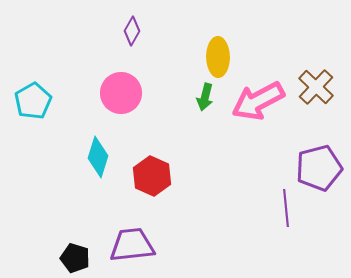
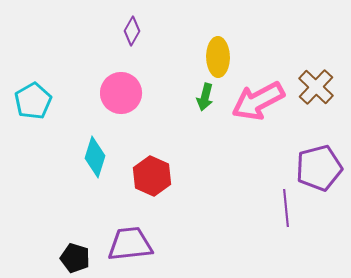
cyan diamond: moved 3 px left
purple trapezoid: moved 2 px left, 1 px up
